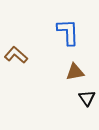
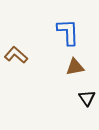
brown triangle: moved 5 px up
